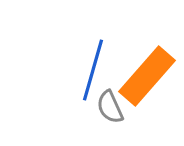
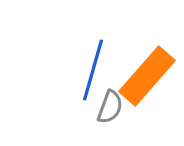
gray semicircle: rotated 136 degrees counterclockwise
